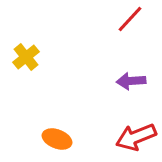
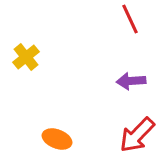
red line: rotated 68 degrees counterclockwise
red arrow: moved 1 px right, 2 px up; rotated 24 degrees counterclockwise
